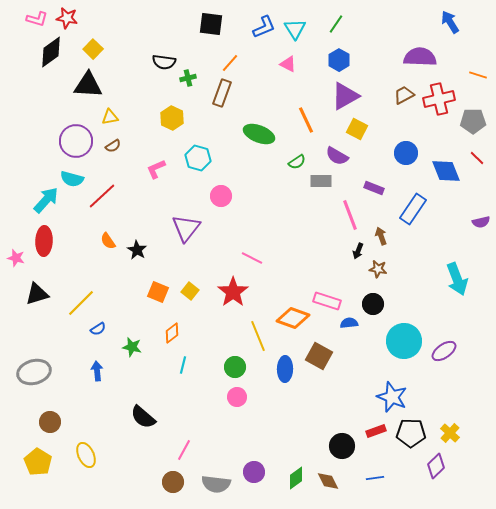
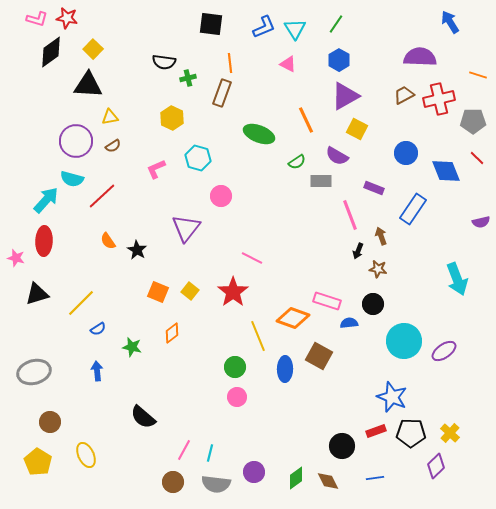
orange line at (230, 63): rotated 48 degrees counterclockwise
cyan line at (183, 365): moved 27 px right, 88 px down
